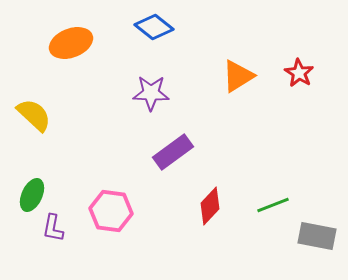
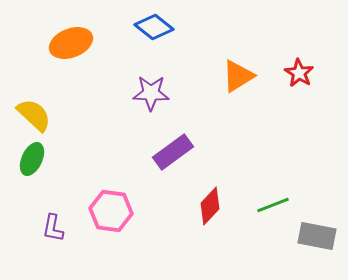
green ellipse: moved 36 px up
